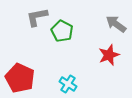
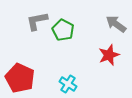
gray L-shape: moved 4 px down
green pentagon: moved 1 px right, 1 px up
